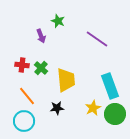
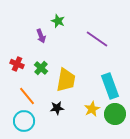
red cross: moved 5 px left, 1 px up; rotated 16 degrees clockwise
yellow trapezoid: rotated 15 degrees clockwise
yellow star: moved 1 px left, 1 px down
